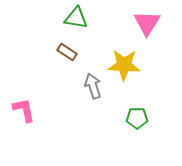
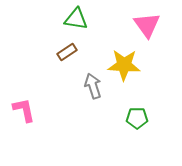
green triangle: moved 1 px down
pink triangle: moved 2 px down; rotated 8 degrees counterclockwise
brown rectangle: rotated 66 degrees counterclockwise
